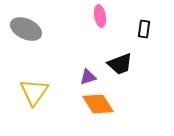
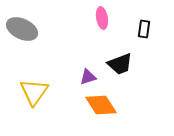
pink ellipse: moved 2 px right, 2 px down
gray ellipse: moved 4 px left
orange diamond: moved 3 px right, 1 px down
